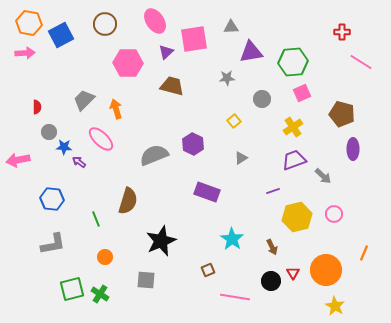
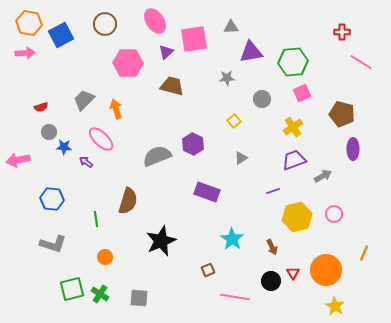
red semicircle at (37, 107): moved 4 px right; rotated 72 degrees clockwise
gray semicircle at (154, 155): moved 3 px right, 1 px down
purple arrow at (79, 162): moved 7 px right
gray arrow at (323, 176): rotated 72 degrees counterclockwise
green line at (96, 219): rotated 14 degrees clockwise
gray L-shape at (53, 244): rotated 28 degrees clockwise
gray square at (146, 280): moved 7 px left, 18 px down
